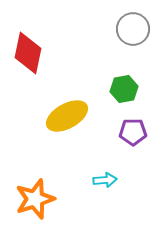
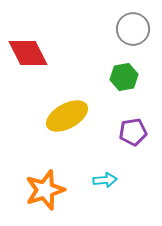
red diamond: rotated 39 degrees counterclockwise
green hexagon: moved 12 px up
purple pentagon: rotated 8 degrees counterclockwise
orange star: moved 10 px right, 9 px up
